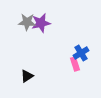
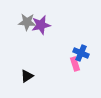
purple star: moved 2 px down
blue cross: rotated 35 degrees counterclockwise
